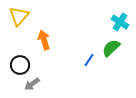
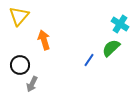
cyan cross: moved 2 px down
gray arrow: rotated 28 degrees counterclockwise
